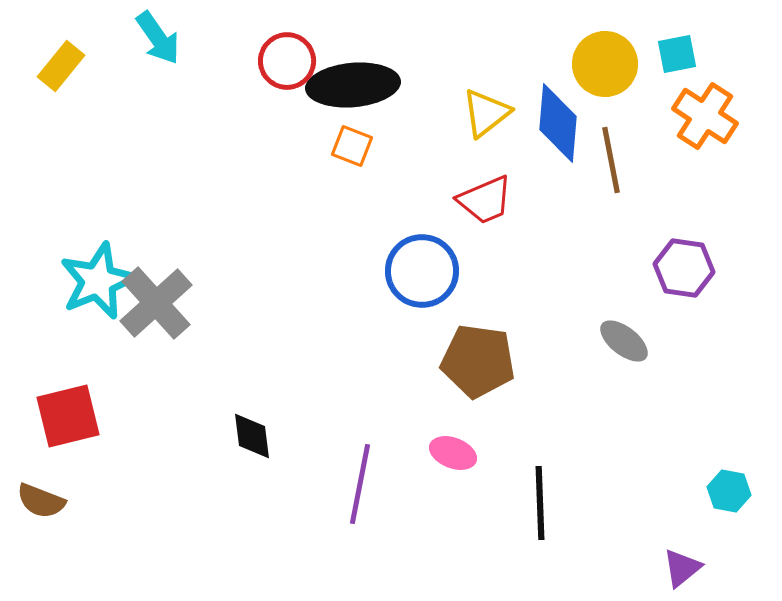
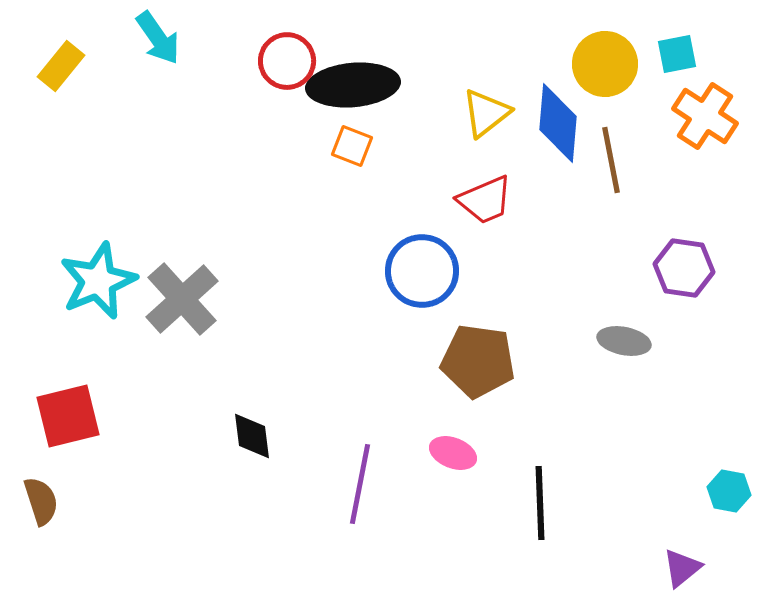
gray cross: moved 26 px right, 4 px up
gray ellipse: rotated 27 degrees counterclockwise
brown semicircle: rotated 129 degrees counterclockwise
